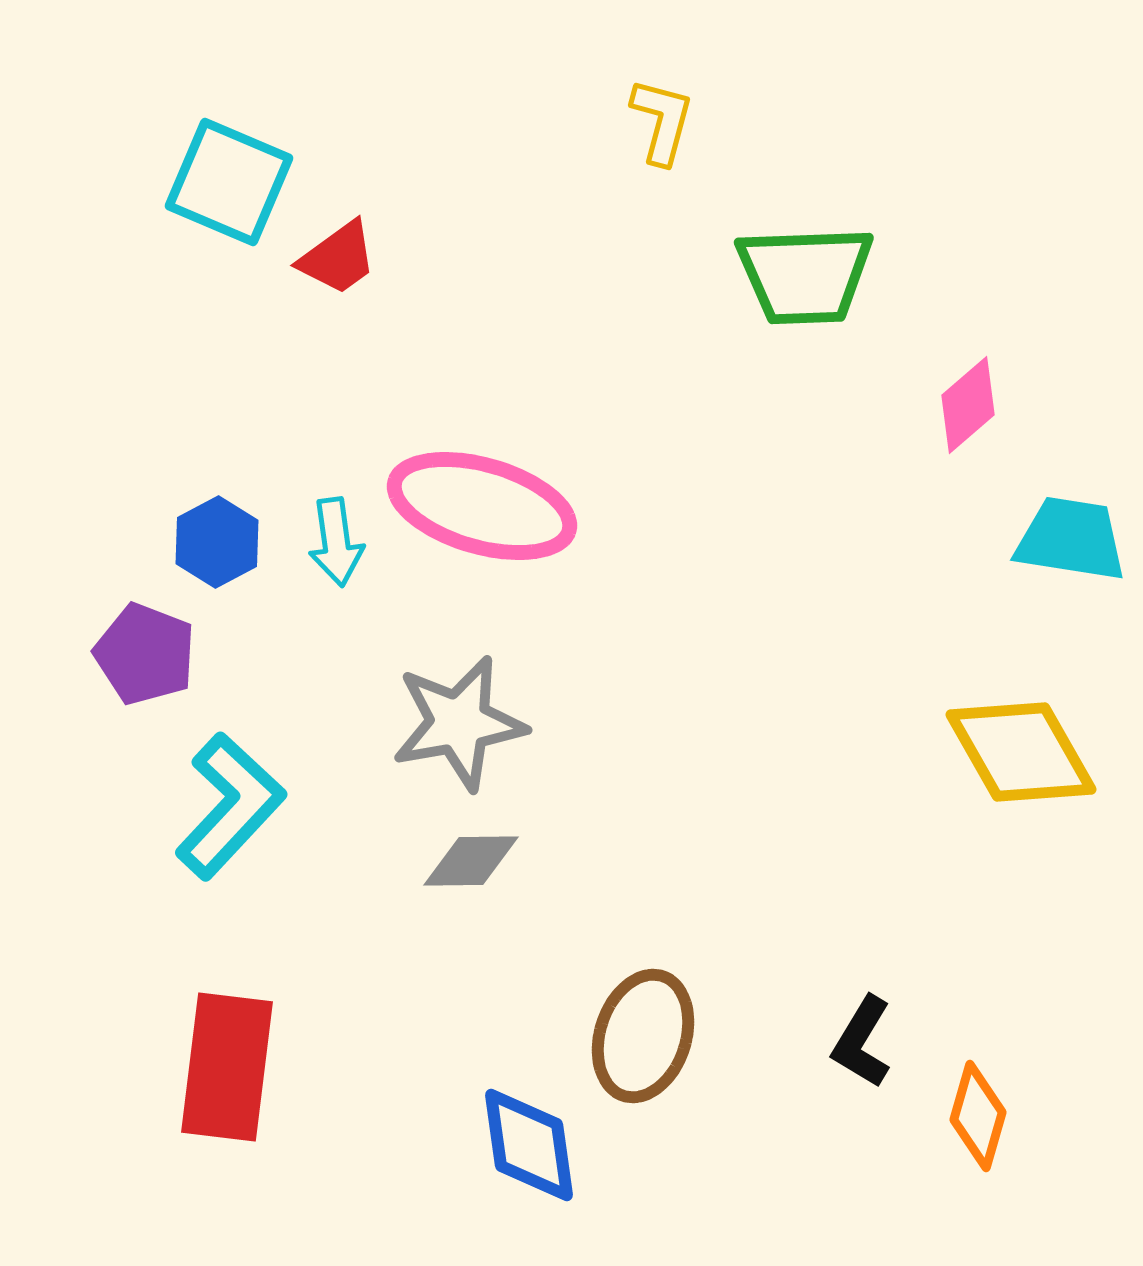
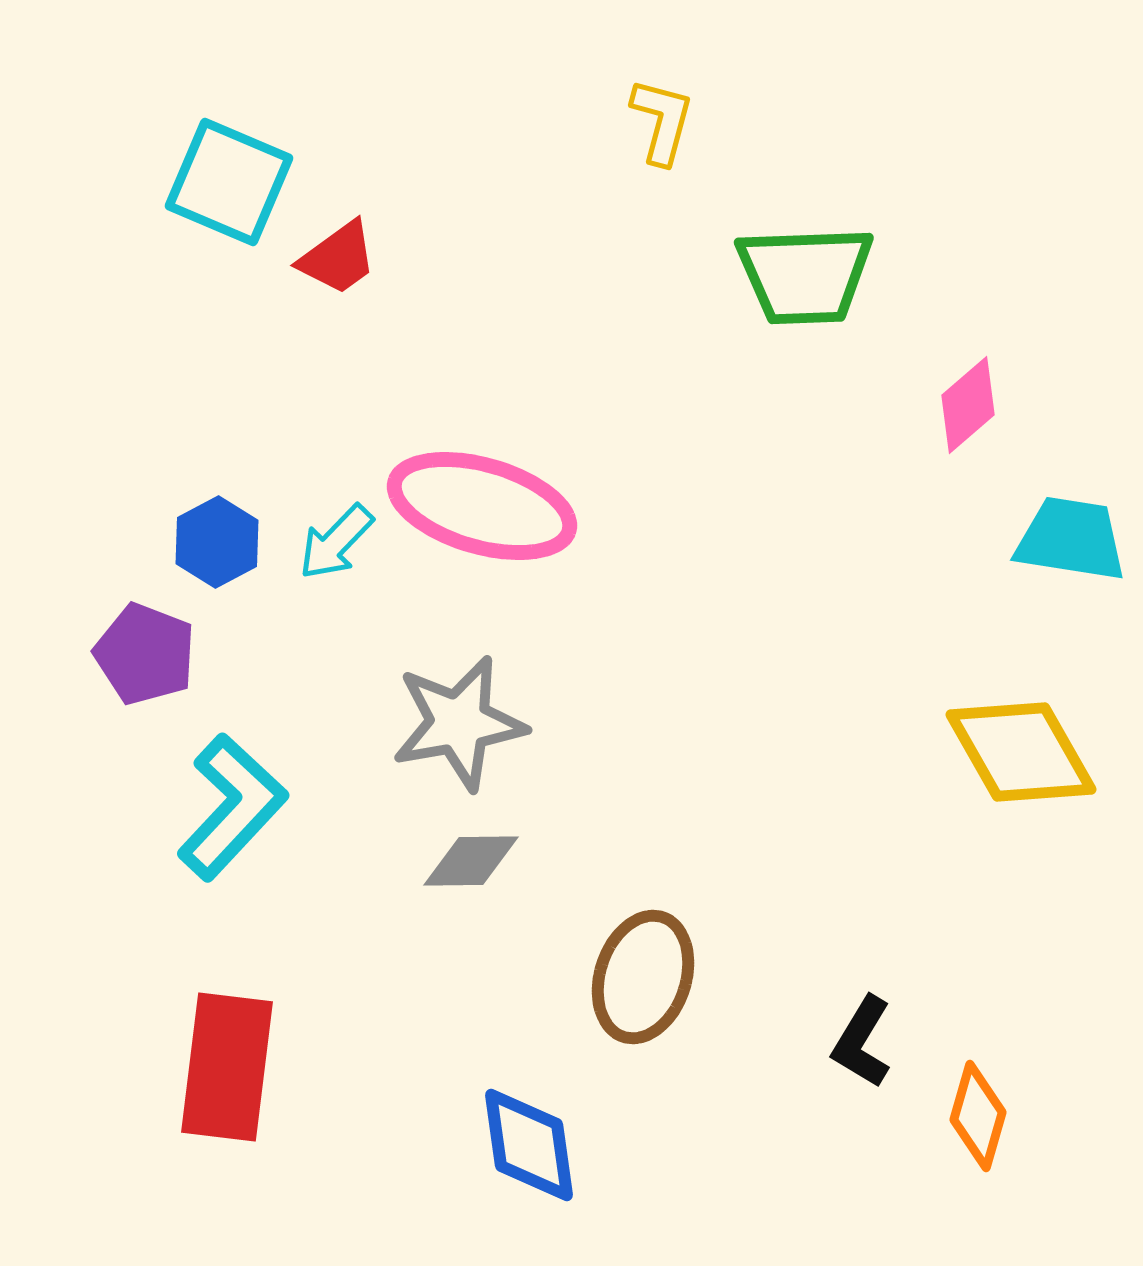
cyan arrow: rotated 52 degrees clockwise
cyan L-shape: moved 2 px right, 1 px down
brown ellipse: moved 59 px up
